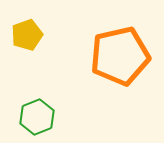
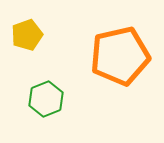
green hexagon: moved 9 px right, 18 px up
